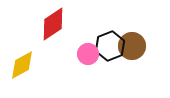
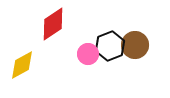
brown circle: moved 3 px right, 1 px up
